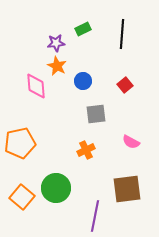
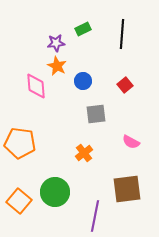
orange pentagon: rotated 20 degrees clockwise
orange cross: moved 2 px left, 3 px down; rotated 12 degrees counterclockwise
green circle: moved 1 px left, 4 px down
orange square: moved 3 px left, 4 px down
